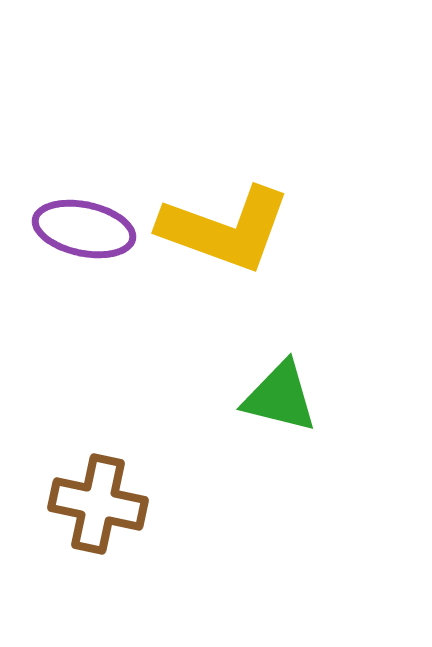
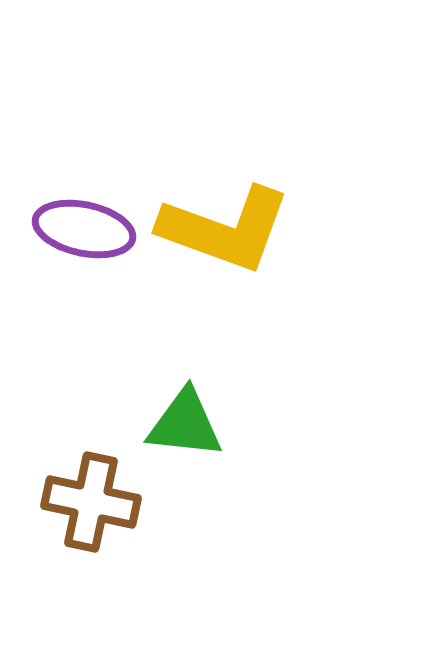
green triangle: moved 95 px left, 27 px down; rotated 8 degrees counterclockwise
brown cross: moved 7 px left, 2 px up
